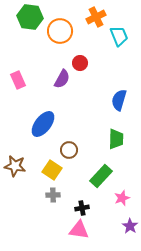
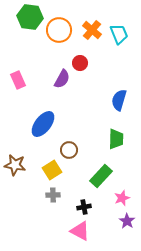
orange cross: moved 4 px left, 13 px down; rotated 24 degrees counterclockwise
orange circle: moved 1 px left, 1 px up
cyan trapezoid: moved 2 px up
brown star: moved 1 px up
yellow square: rotated 24 degrees clockwise
black cross: moved 2 px right, 1 px up
purple star: moved 3 px left, 5 px up
pink triangle: moved 1 px right, 1 px down; rotated 20 degrees clockwise
